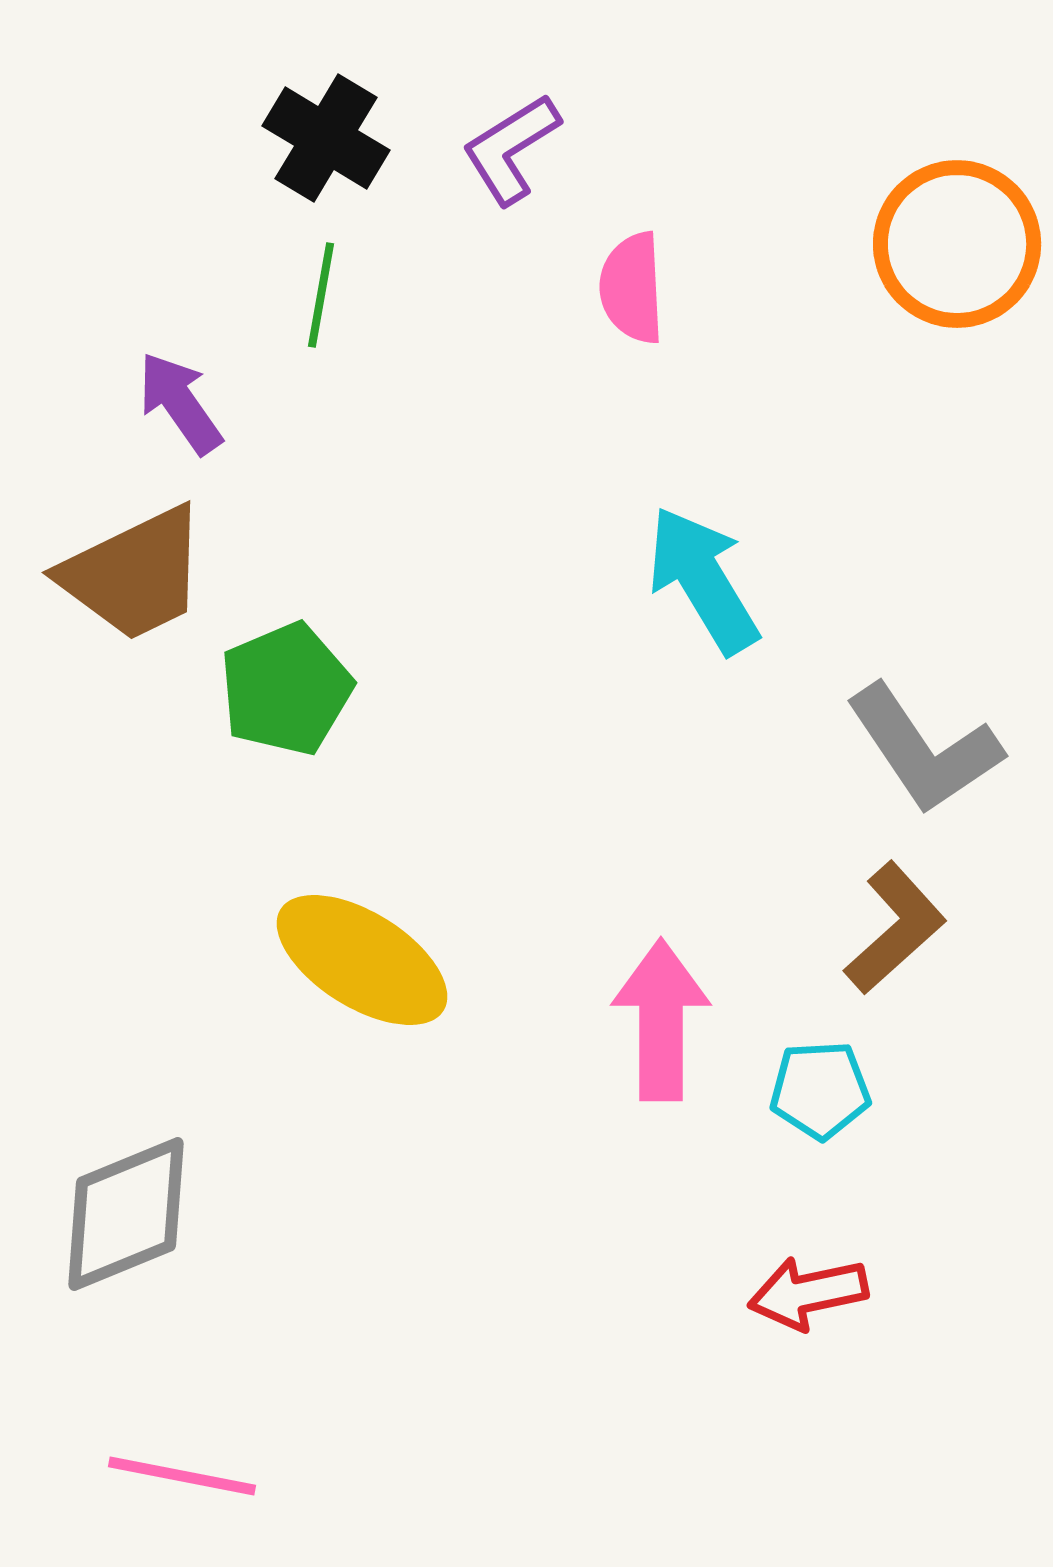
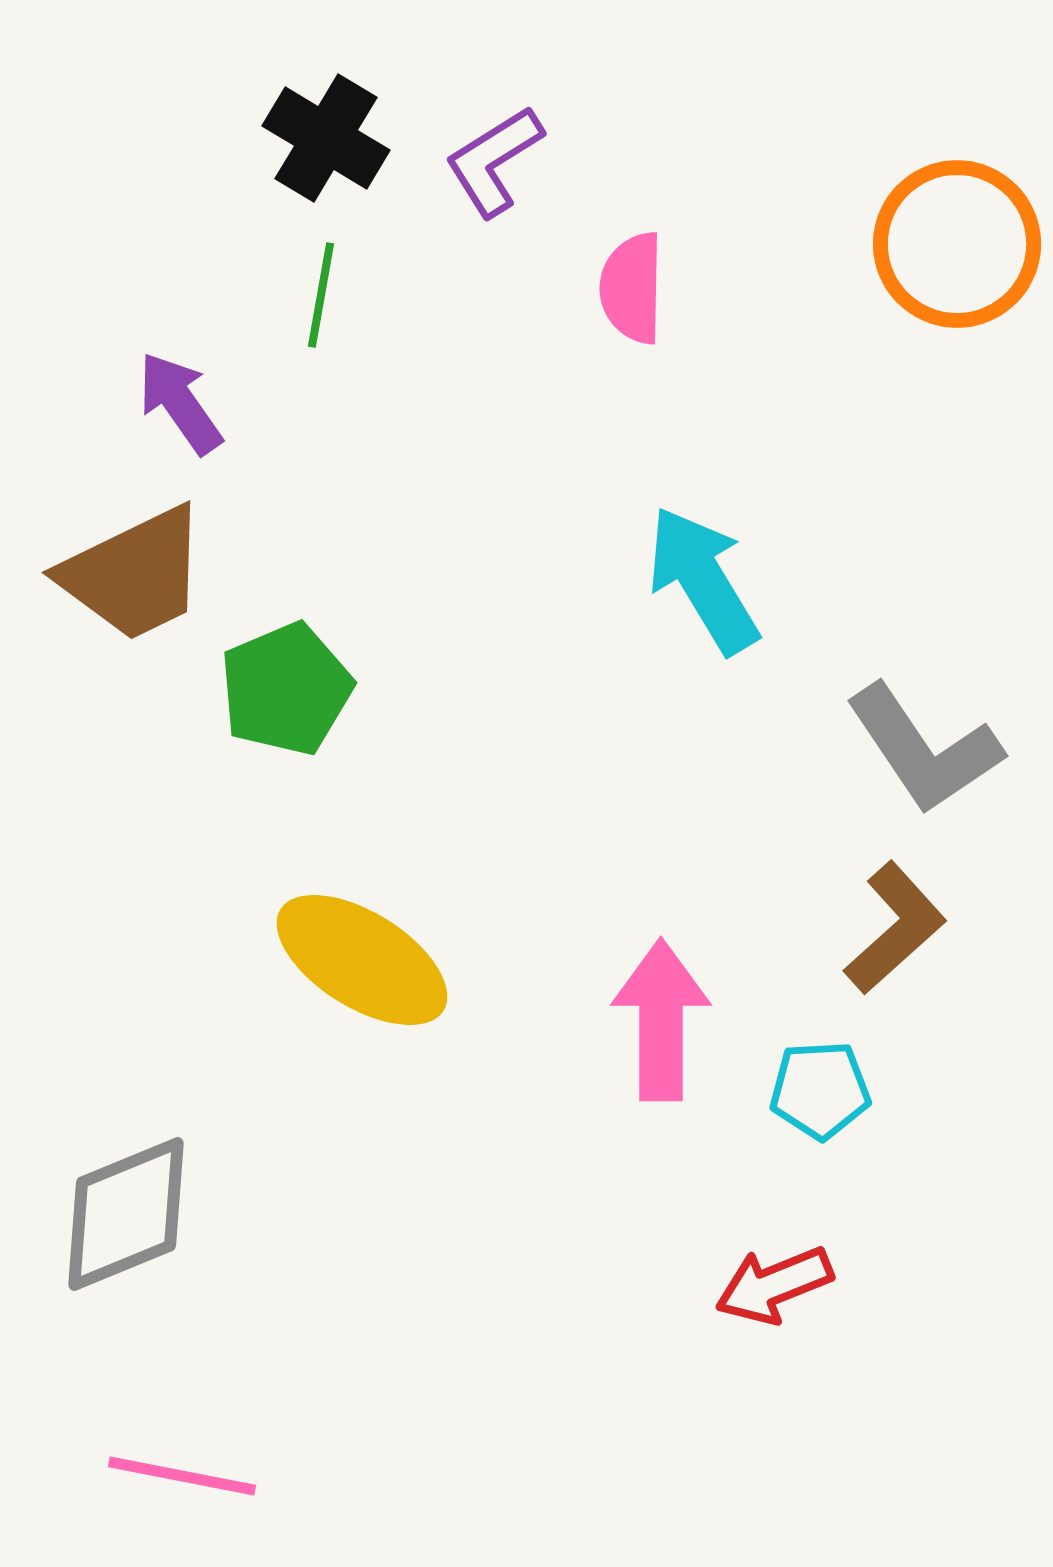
purple L-shape: moved 17 px left, 12 px down
pink semicircle: rotated 4 degrees clockwise
red arrow: moved 34 px left, 8 px up; rotated 10 degrees counterclockwise
